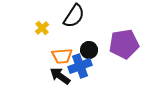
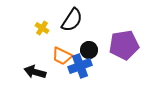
black semicircle: moved 2 px left, 4 px down
yellow cross: rotated 16 degrees counterclockwise
purple pentagon: moved 1 px down
orange trapezoid: rotated 30 degrees clockwise
black arrow: moved 25 px left, 4 px up; rotated 20 degrees counterclockwise
